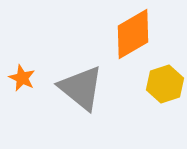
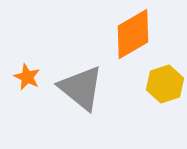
orange star: moved 5 px right, 1 px up
